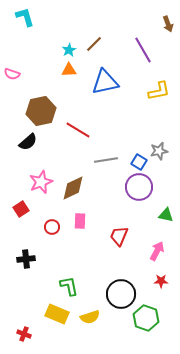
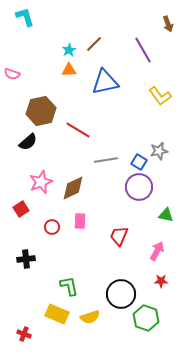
yellow L-shape: moved 1 px right, 5 px down; rotated 65 degrees clockwise
